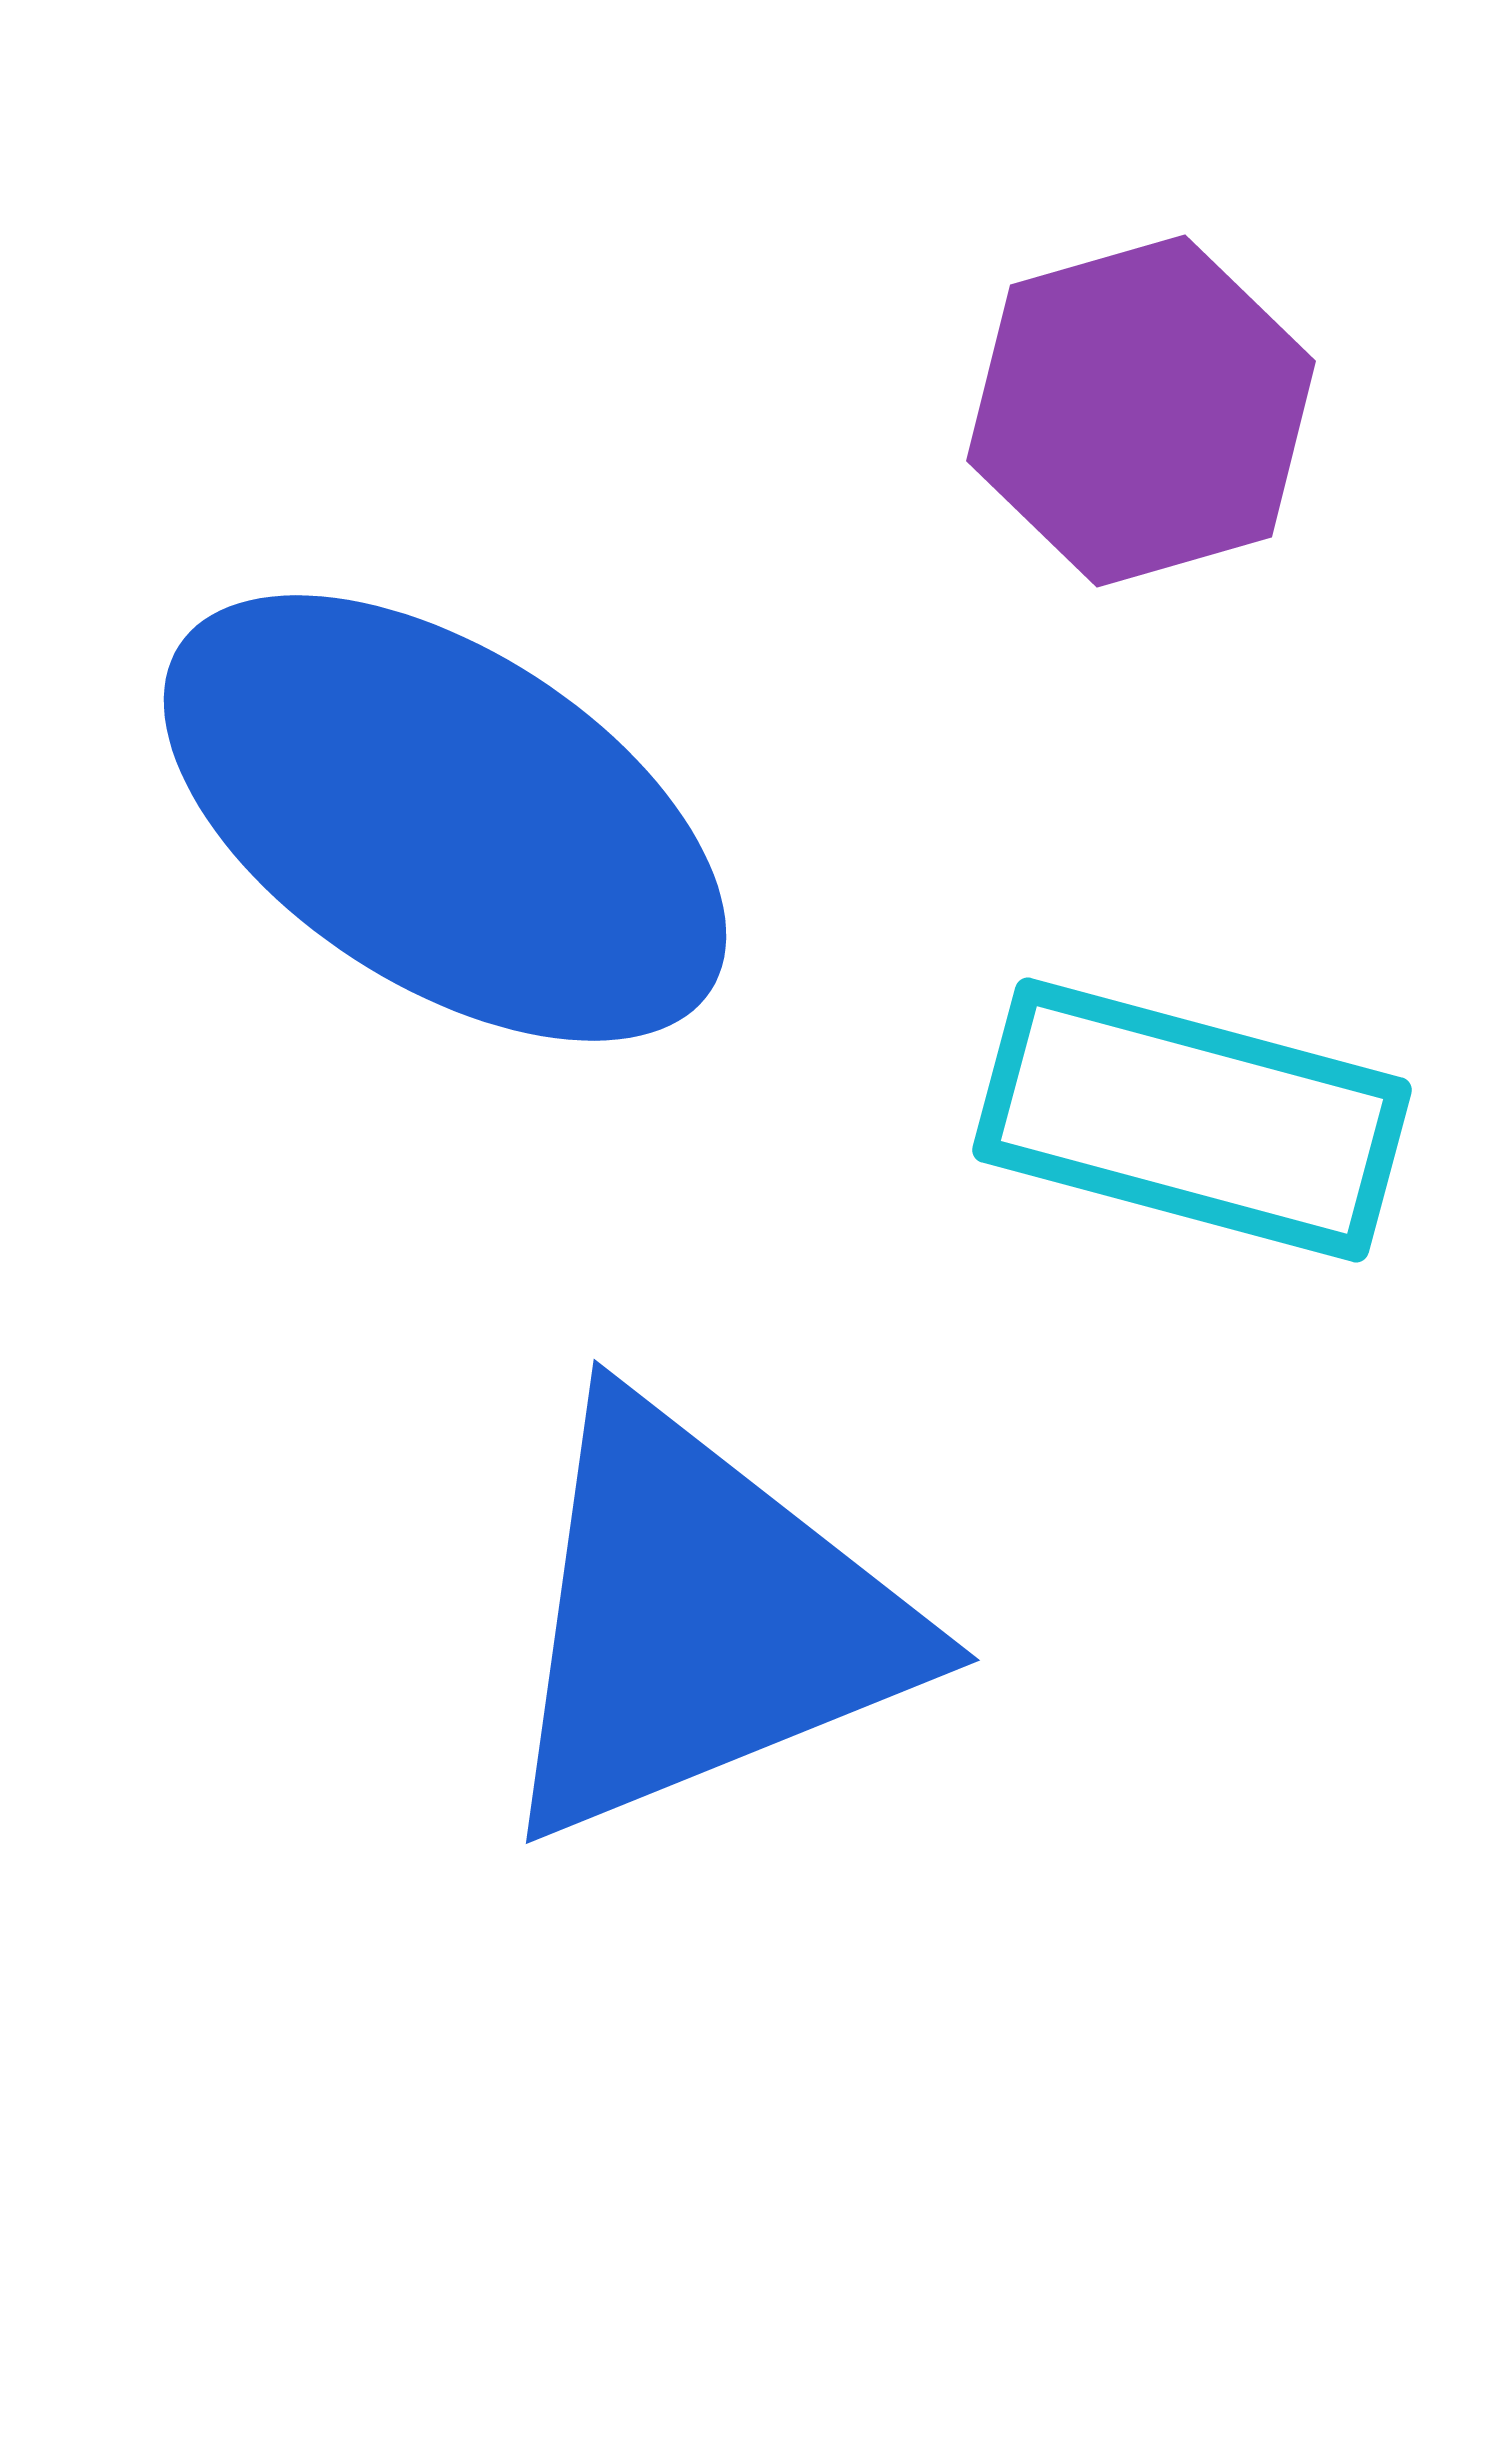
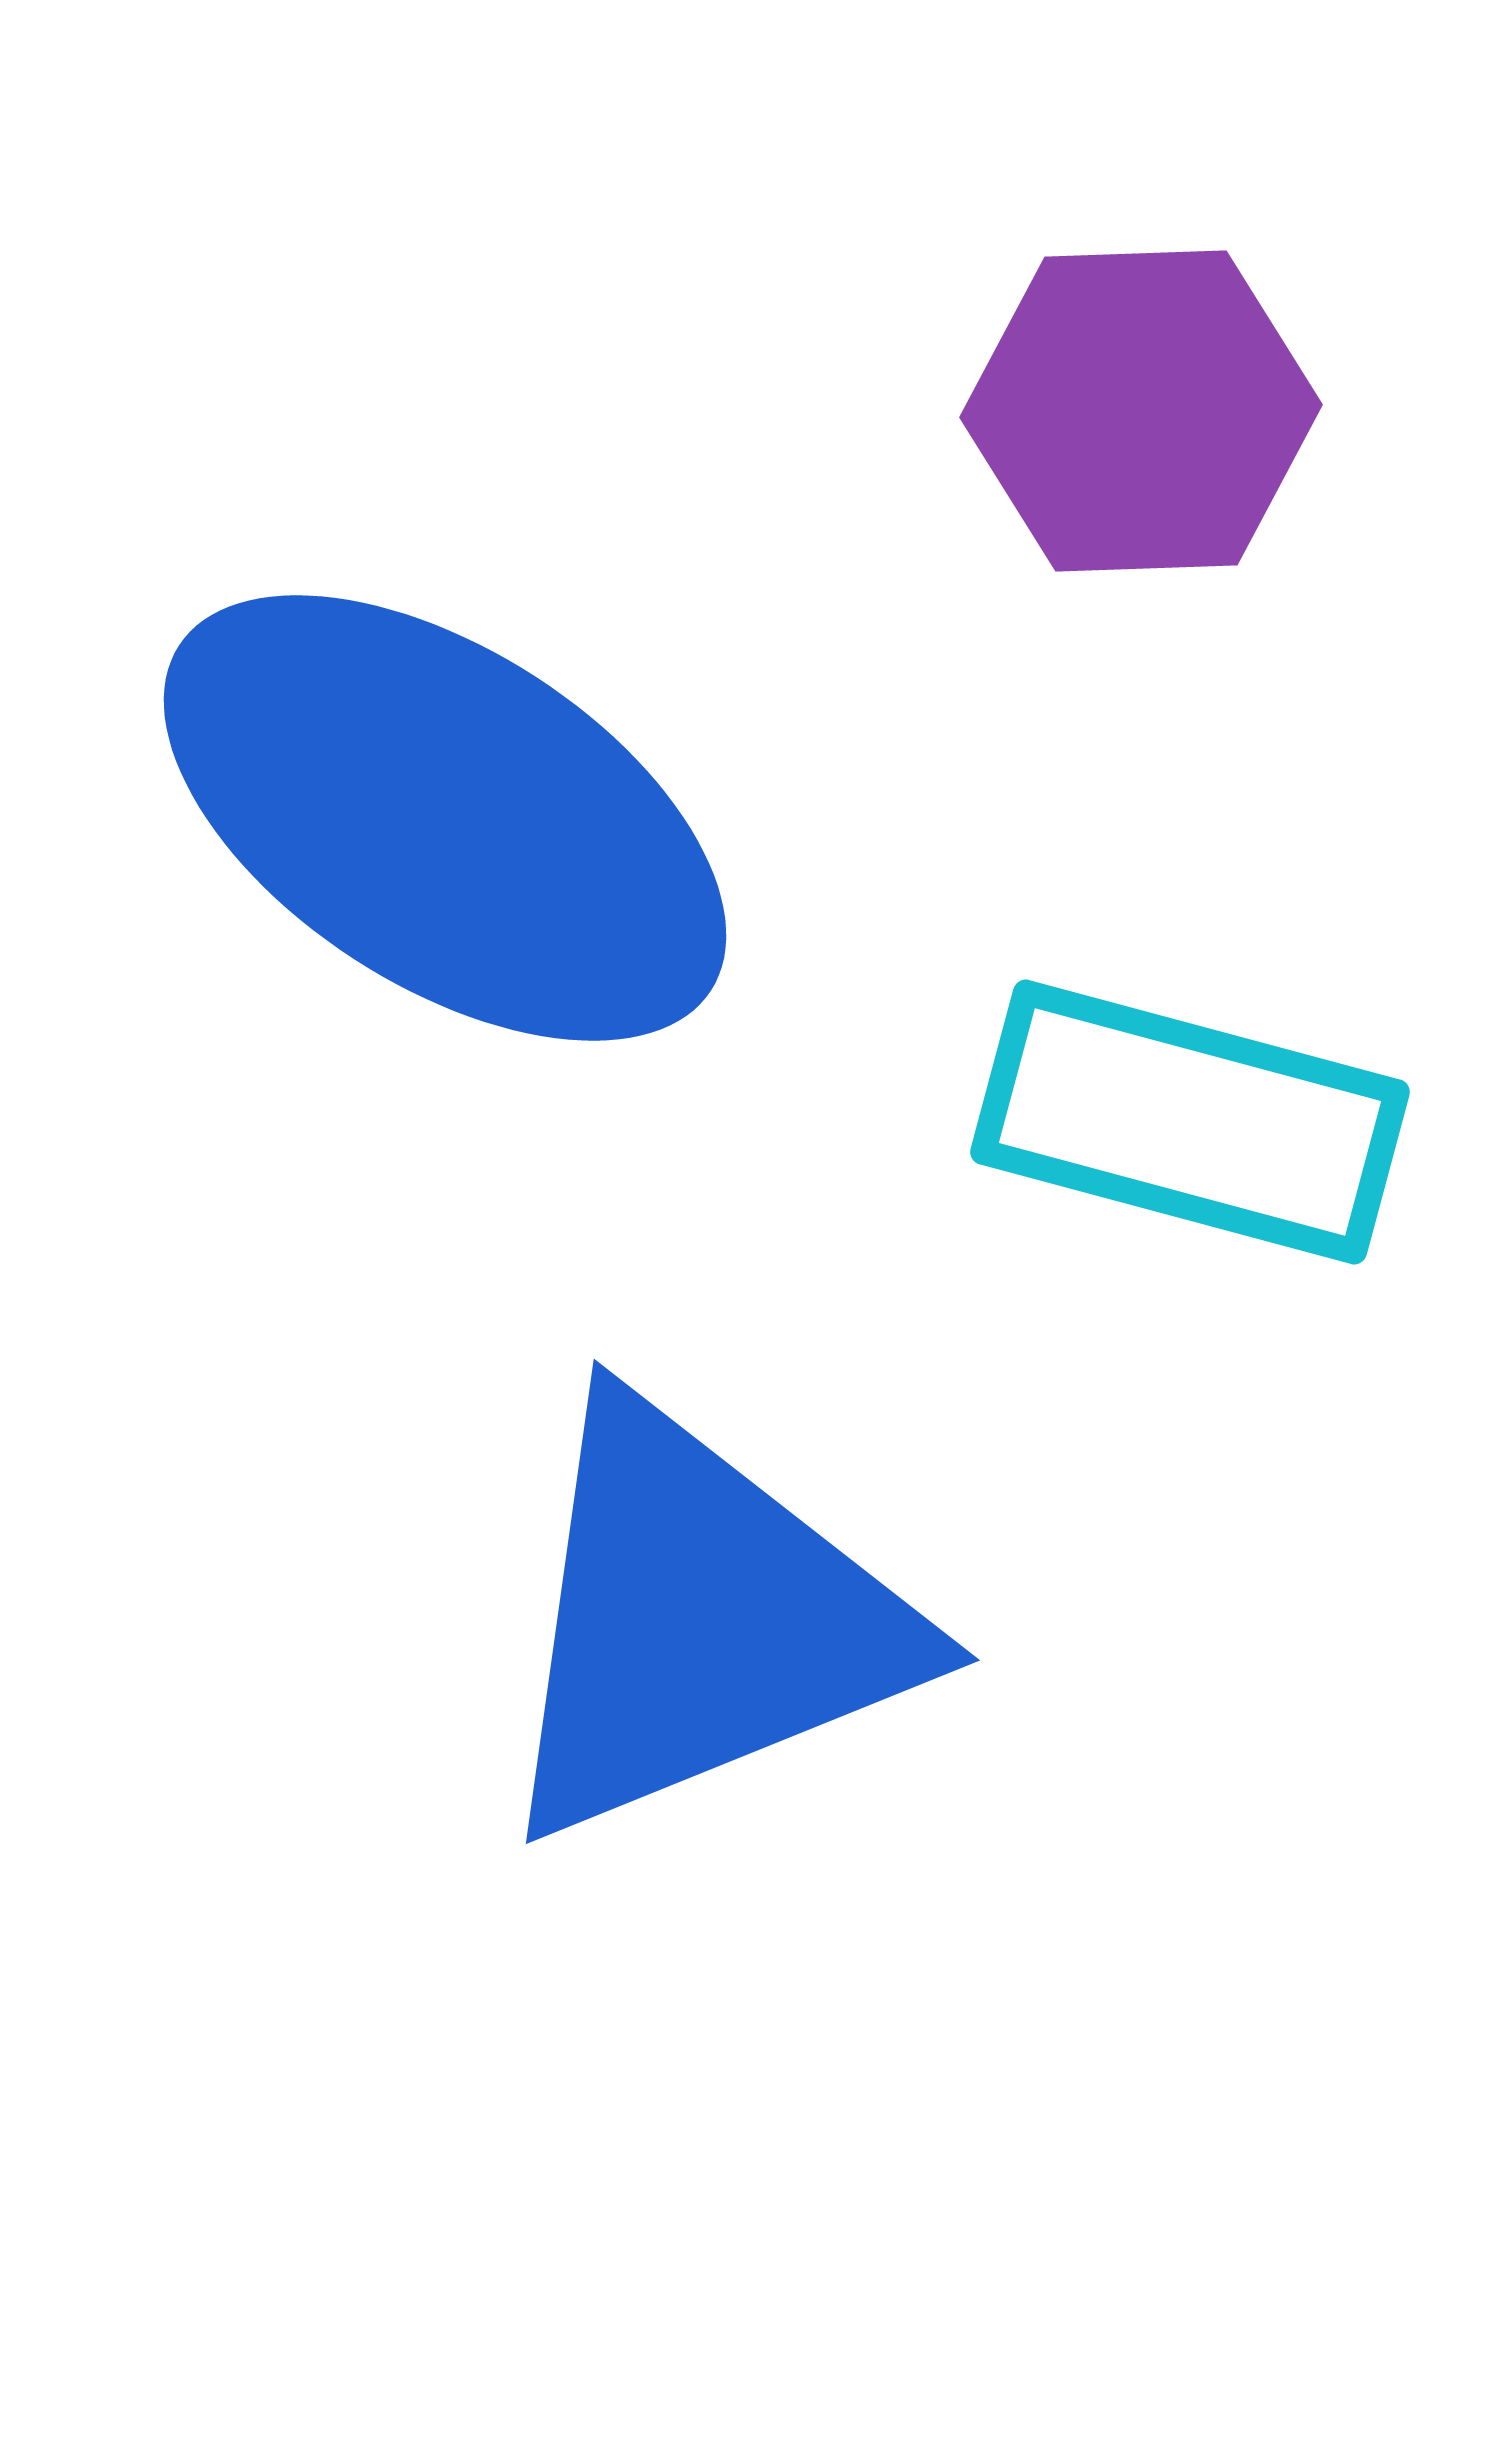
purple hexagon: rotated 14 degrees clockwise
cyan rectangle: moved 2 px left, 2 px down
